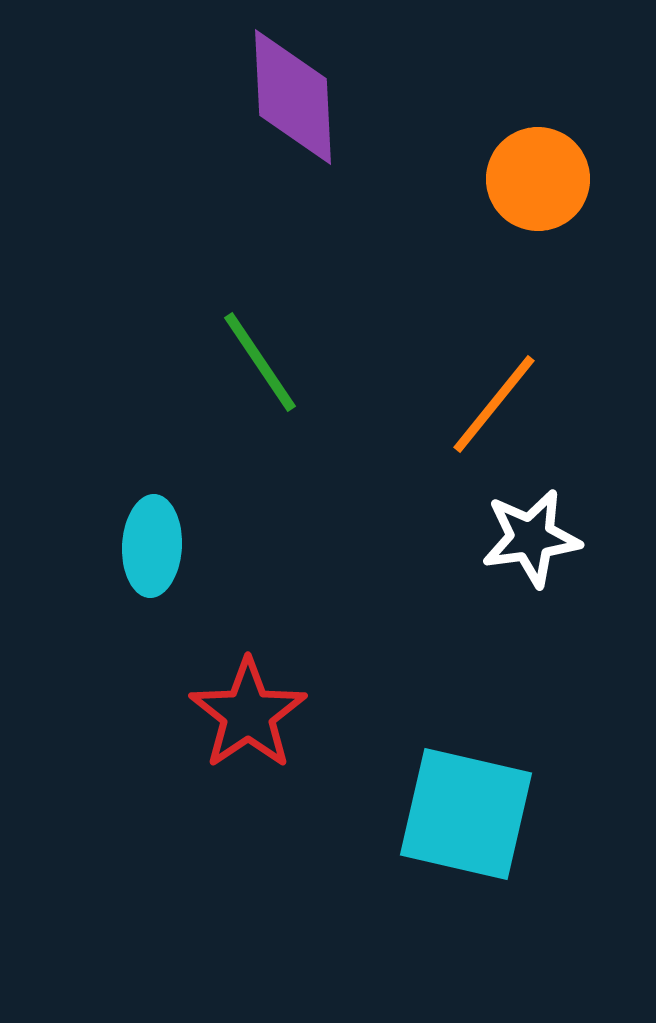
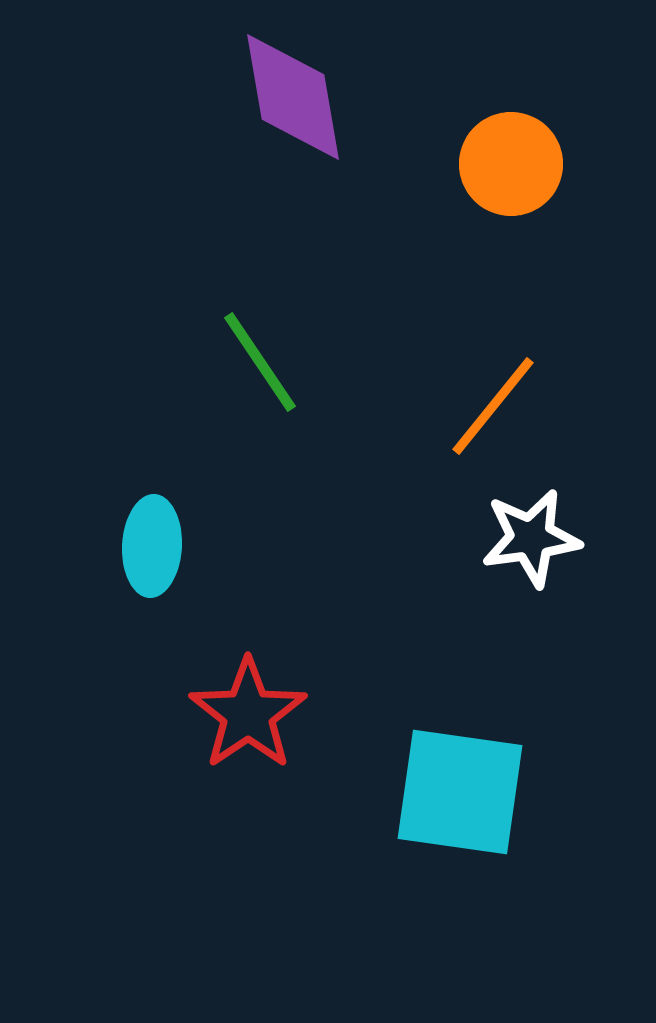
purple diamond: rotated 7 degrees counterclockwise
orange circle: moved 27 px left, 15 px up
orange line: moved 1 px left, 2 px down
cyan square: moved 6 px left, 22 px up; rotated 5 degrees counterclockwise
